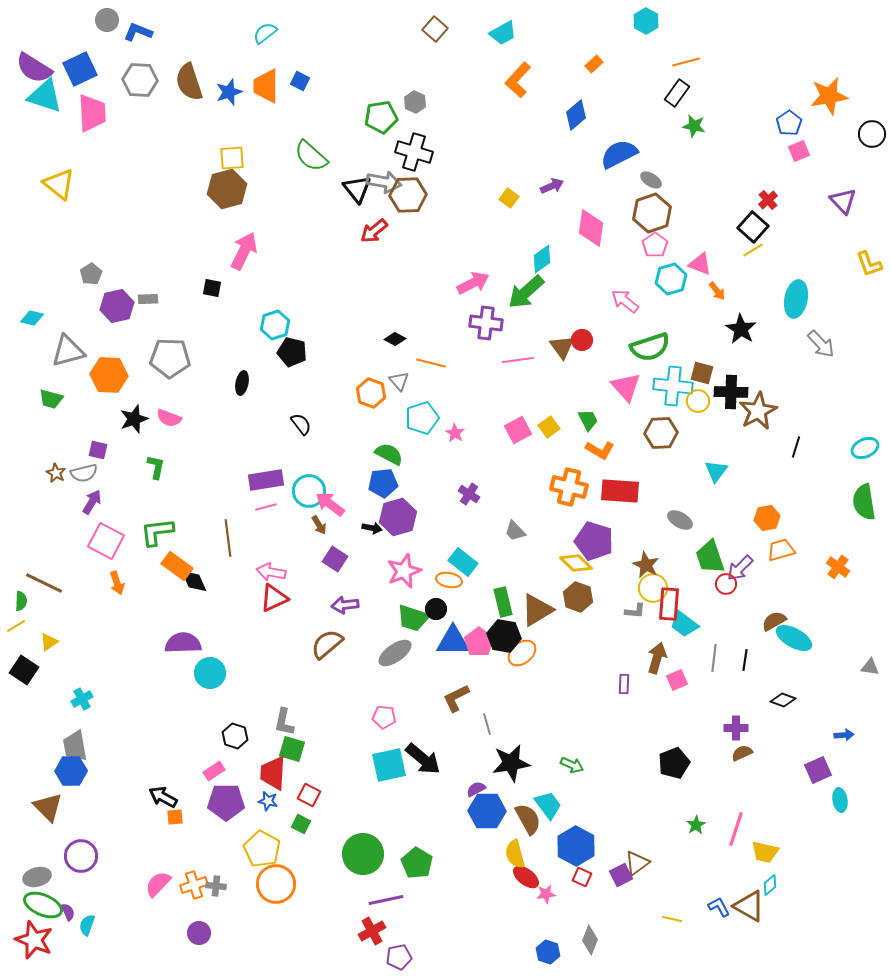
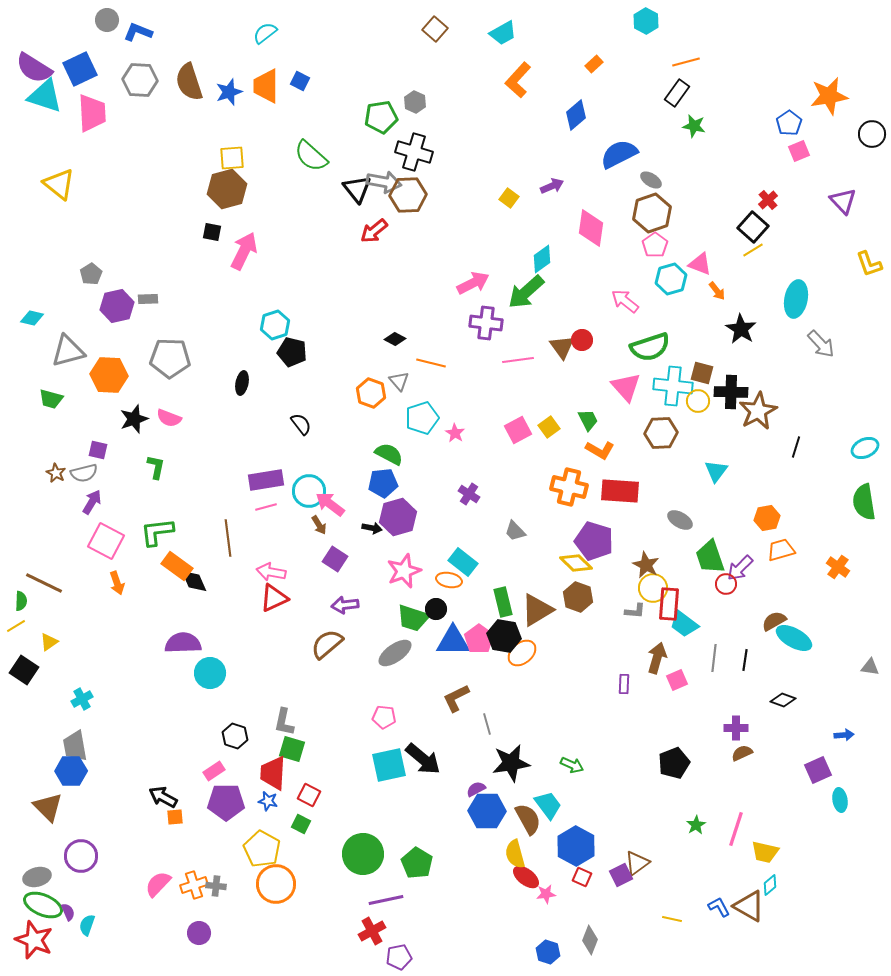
black square at (212, 288): moved 56 px up
pink pentagon at (479, 642): moved 3 px up
